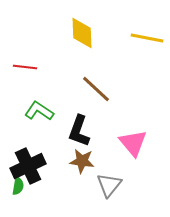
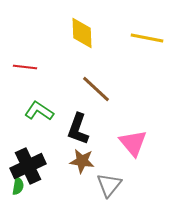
black L-shape: moved 1 px left, 2 px up
